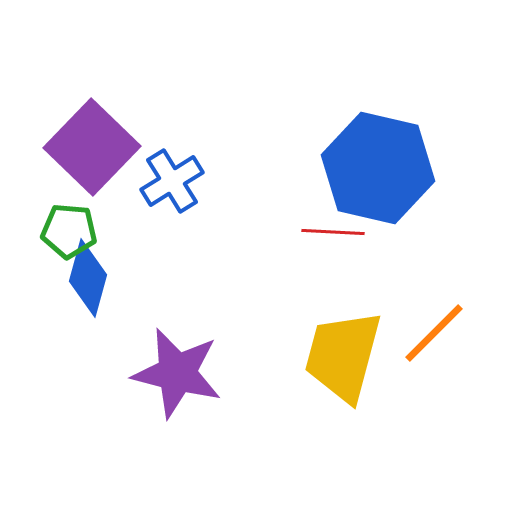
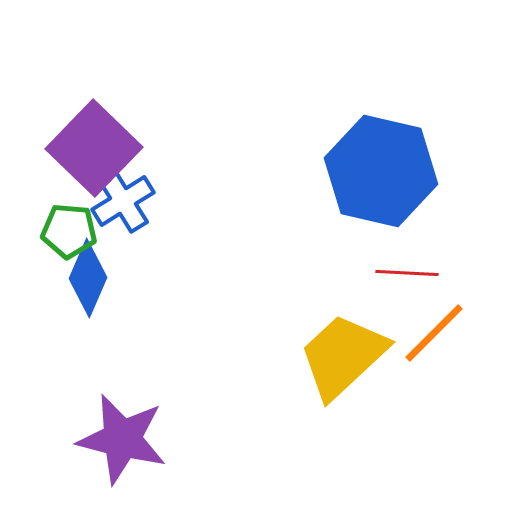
purple square: moved 2 px right, 1 px down
blue hexagon: moved 3 px right, 3 px down
blue cross: moved 49 px left, 20 px down
red line: moved 74 px right, 41 px down
blue diamond: rotated 8 degrees clockwise
yellow trapezoid: rotated 32 degrees clockwise
purple star: moved 55 px left, 66 px down
